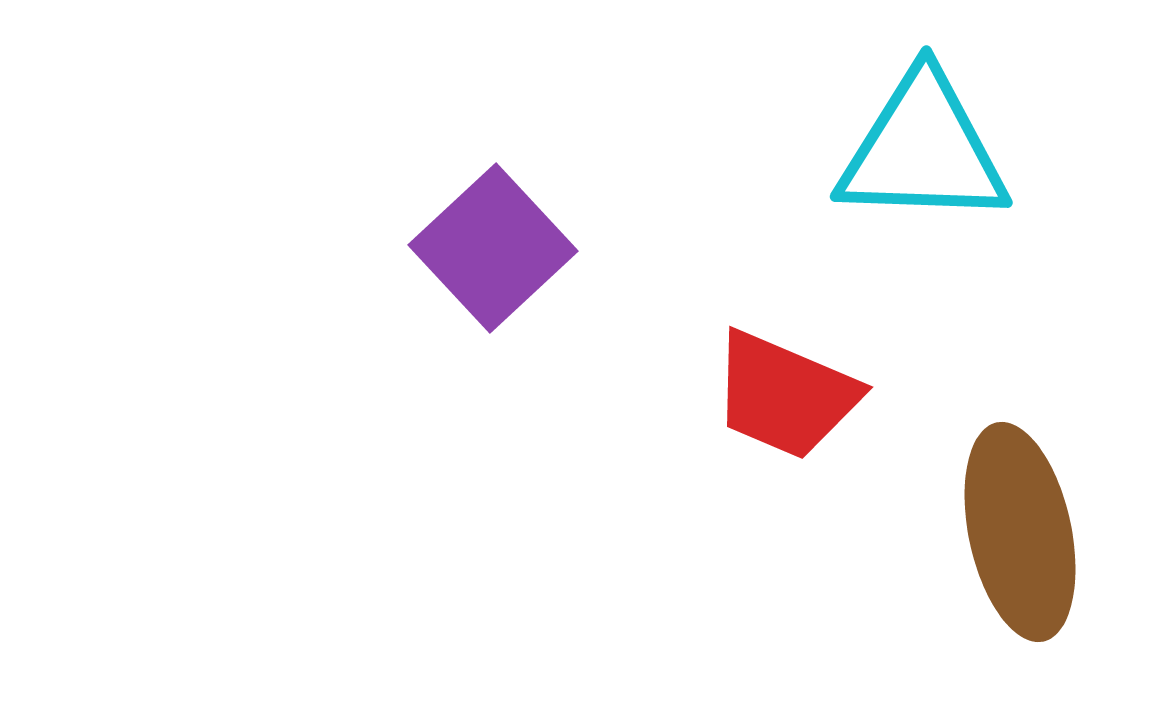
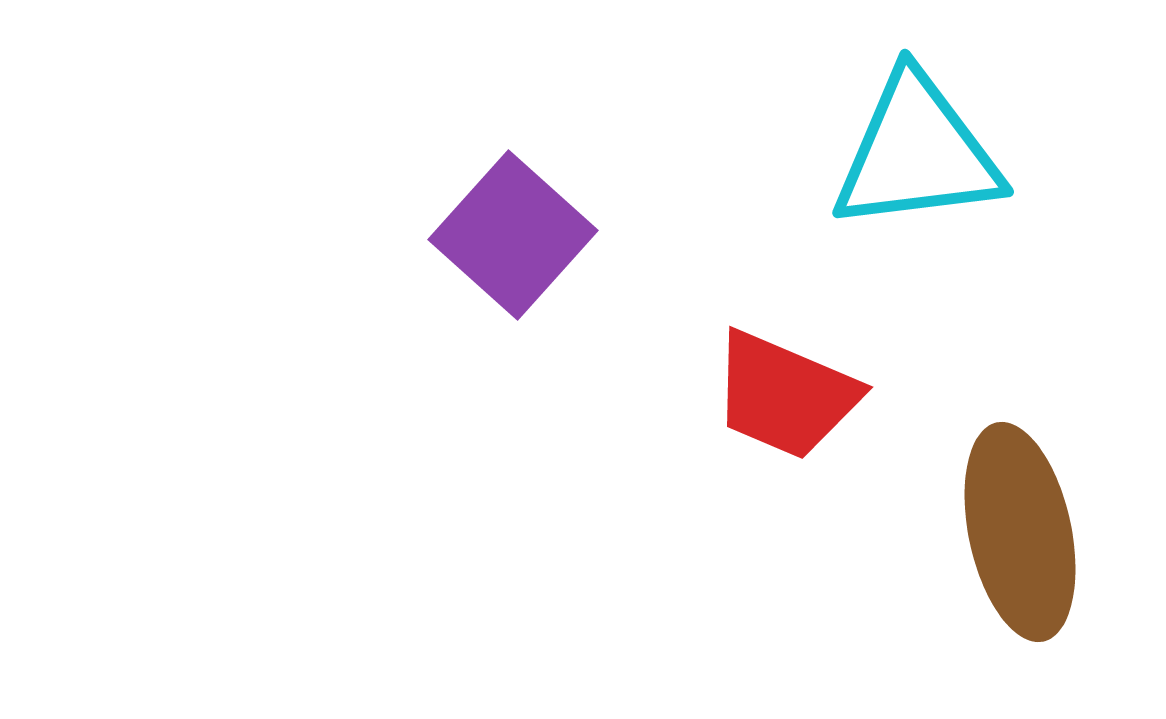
cyan triangle: moved 6 px left, 3 px down; rotated 9 degrees counterclockwise
purple square: moved 20 px right, 13 px up; rotated 5 degrees counterclockwise
